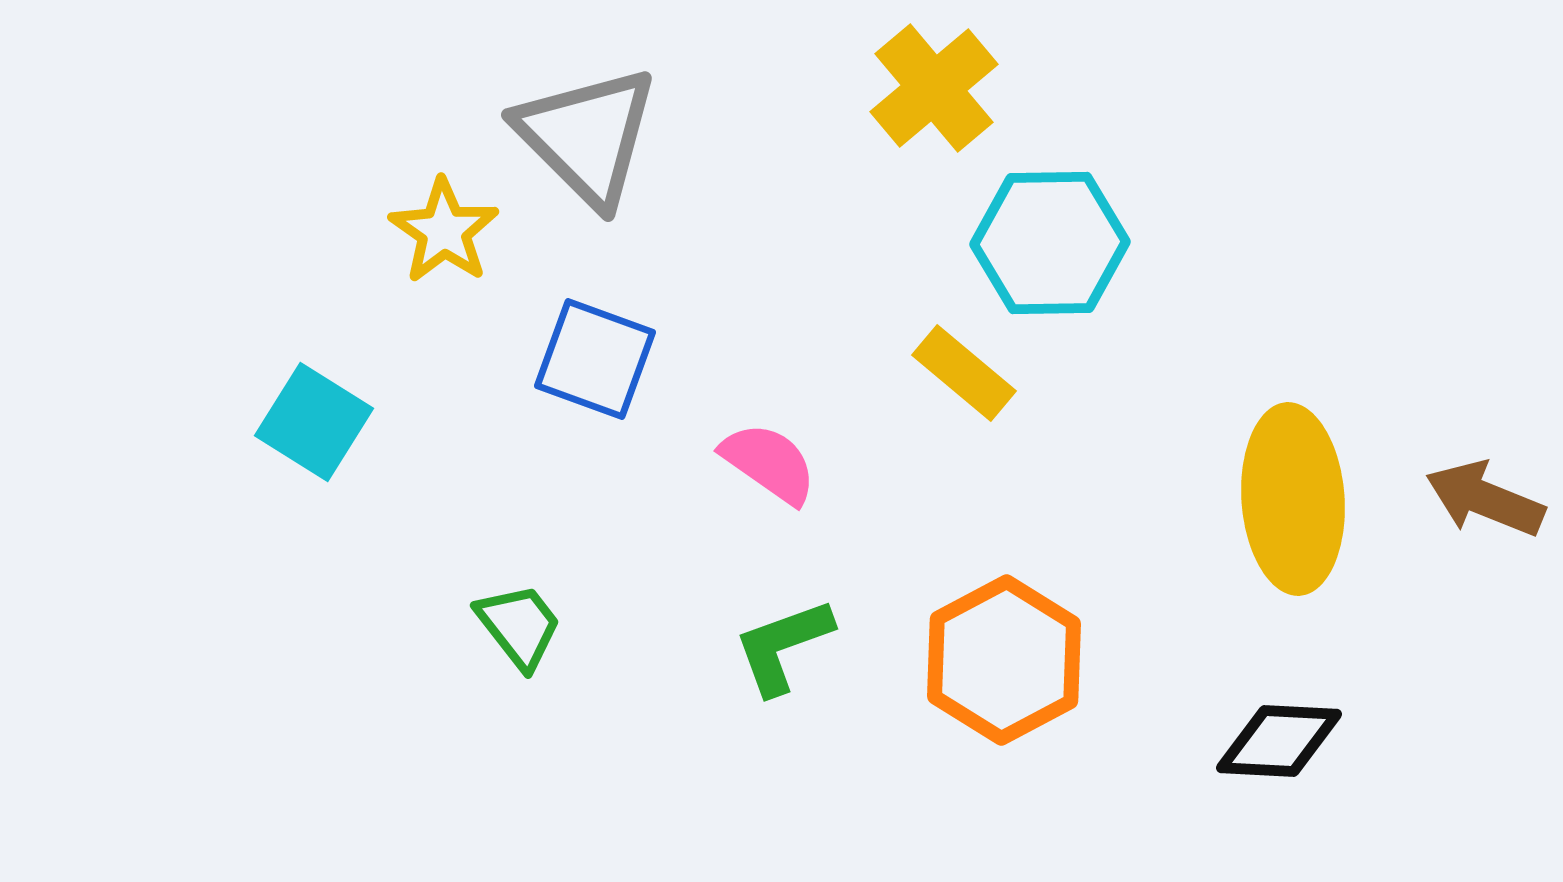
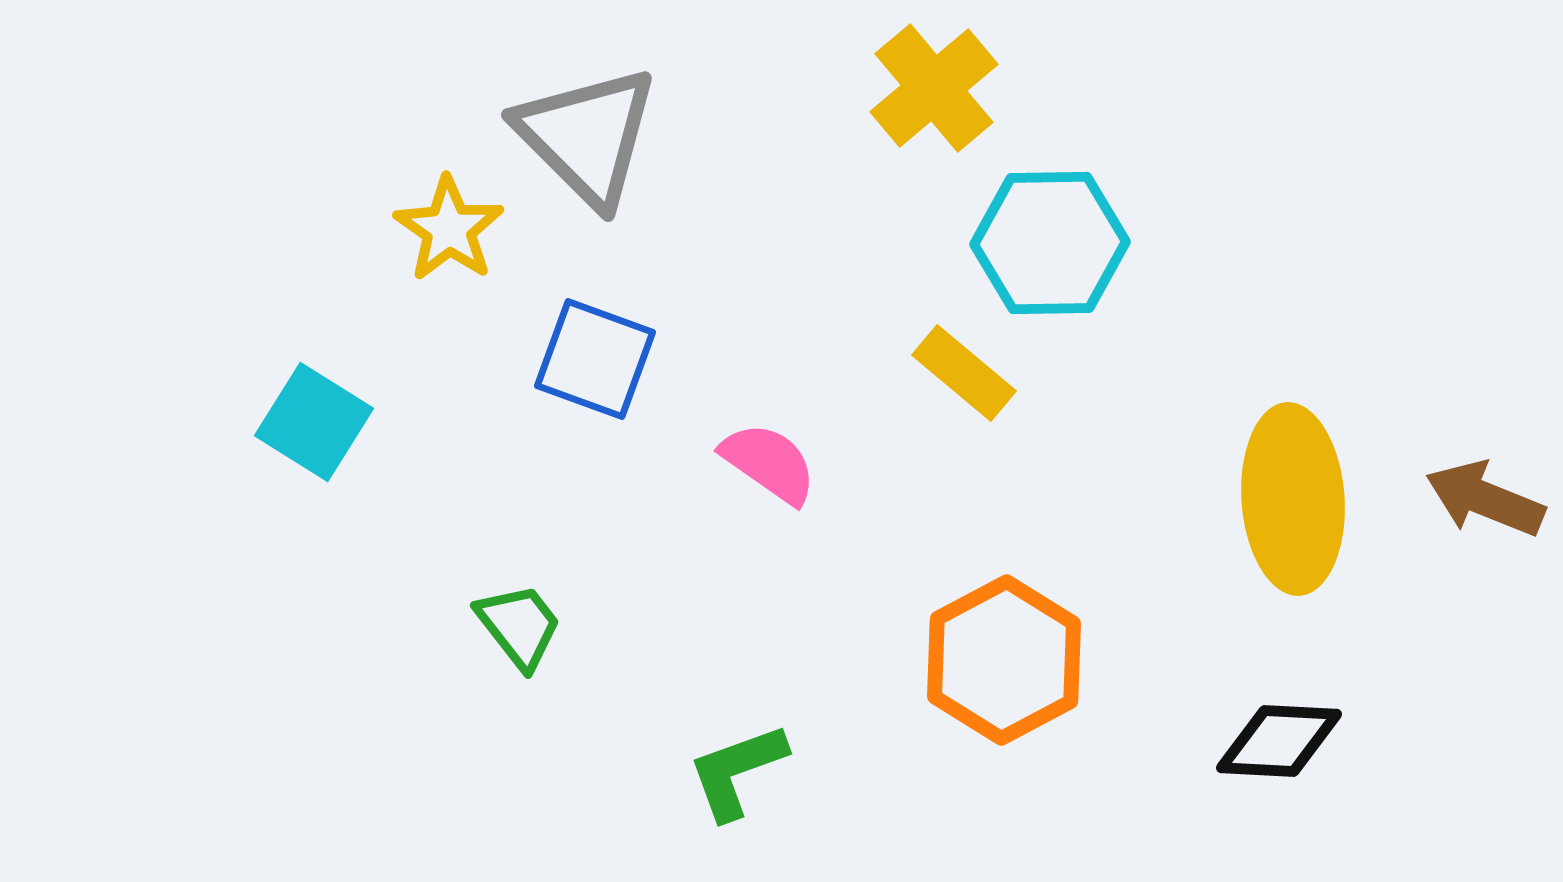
yellow star: moved 5 px right, 2 px up
green L-shape: moved 46 px left, 125 px down
